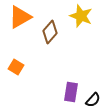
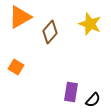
yellow star: moved 9 px right, 8 px down
